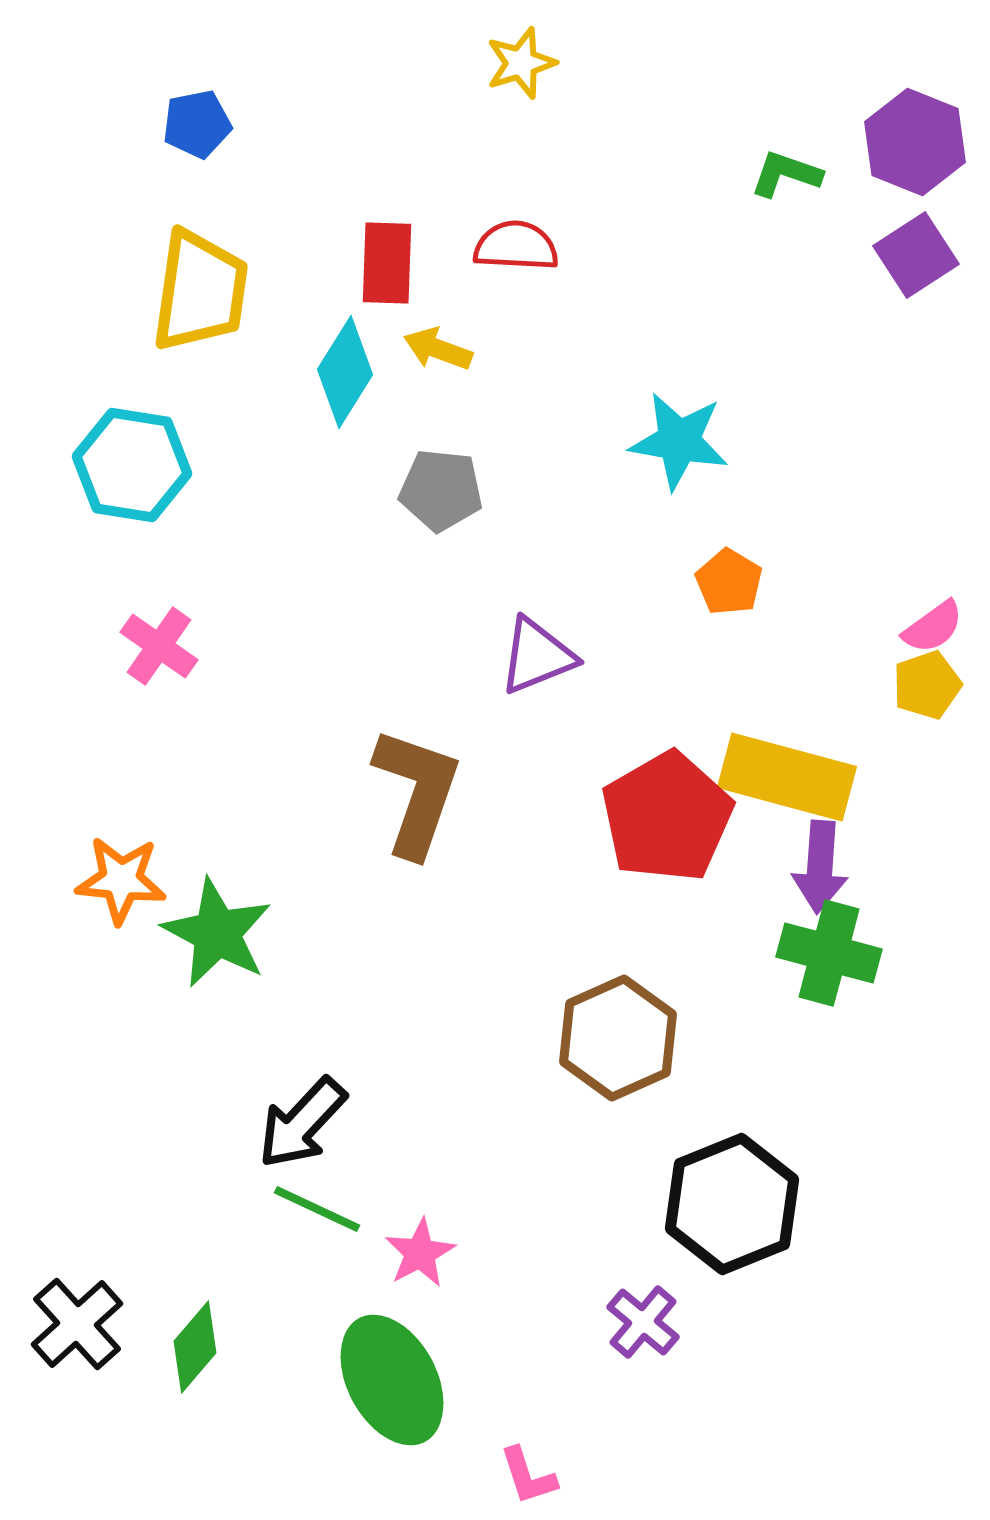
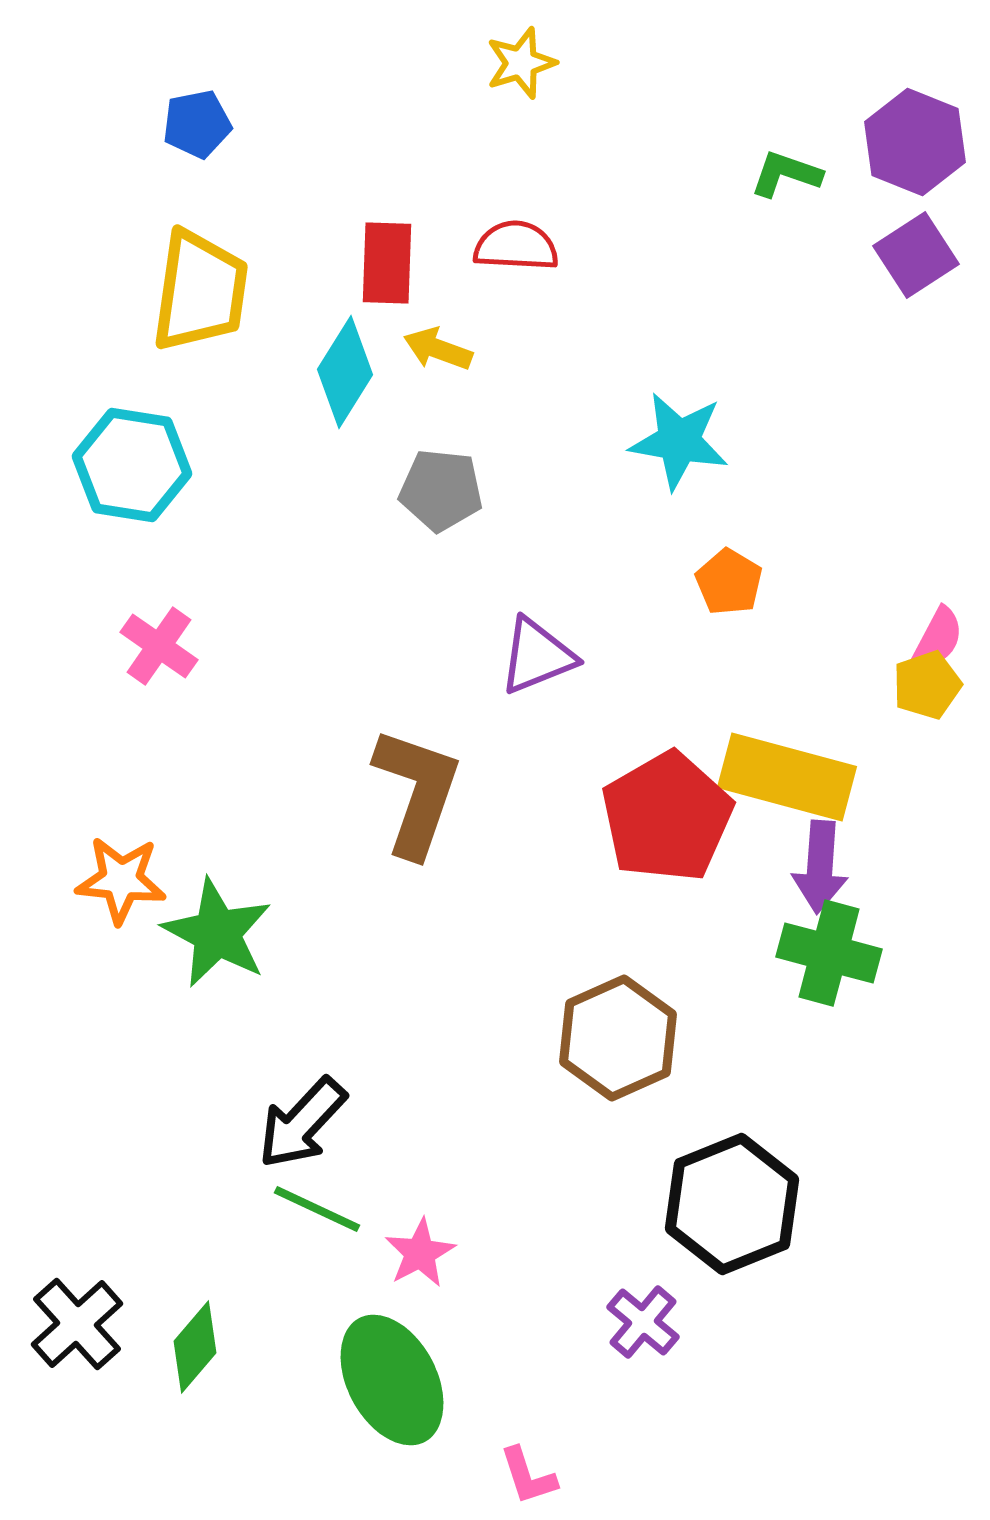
pink semicircle: moved 5 px right, 11 px down; rotated 26 degrees counterclockwise
